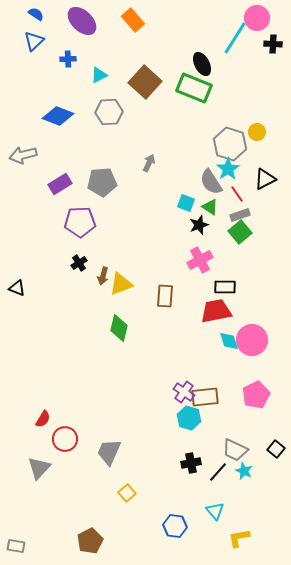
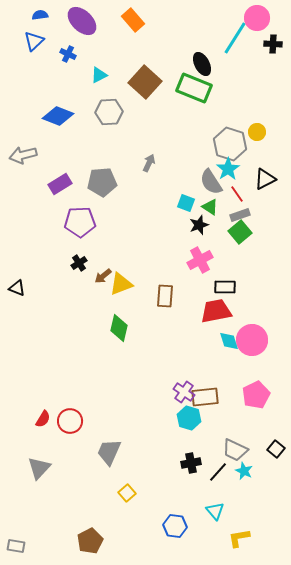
blue semicircle at (36, 14): moved 4 px right, 1 px down; rotated 42 degrees counterclockwise
blue cross at (68, 59): moved 5 px up; rotated 28 degrees clockwise
brown arrow at (103, 276): rotated 36 degrees clockwise
red circle at (65, 439): moved 5 px right, 18 px up
